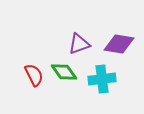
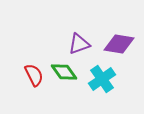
cyan cross: rotated 28 degrees counterclockwise
